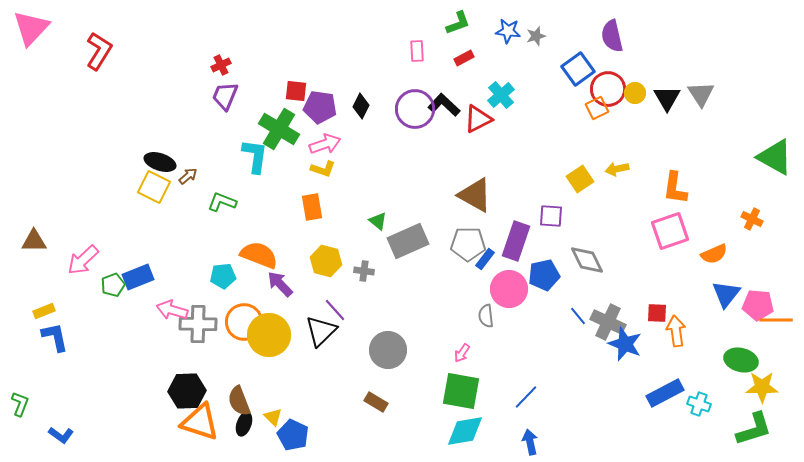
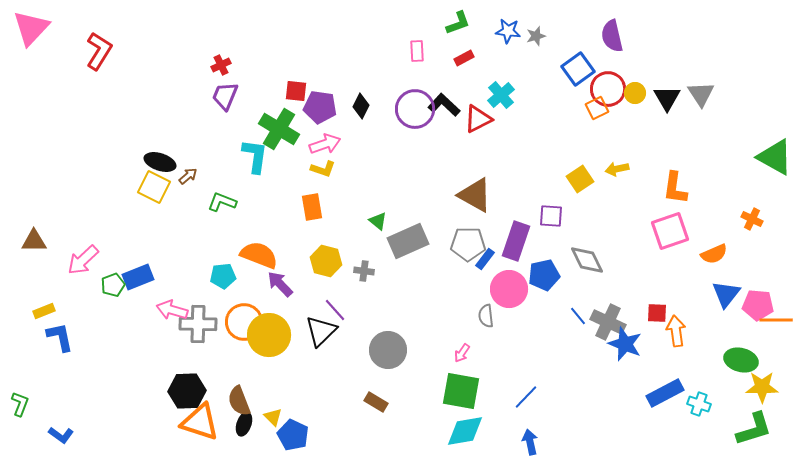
blue L-shape at (55, 337): moved 5 px right
